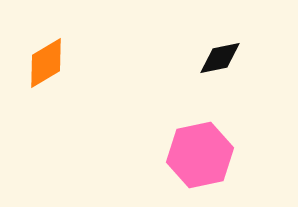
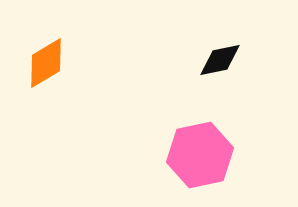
black diamond: moved 2 px down
